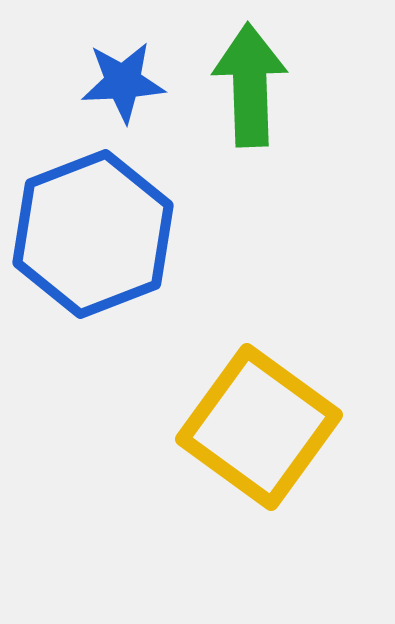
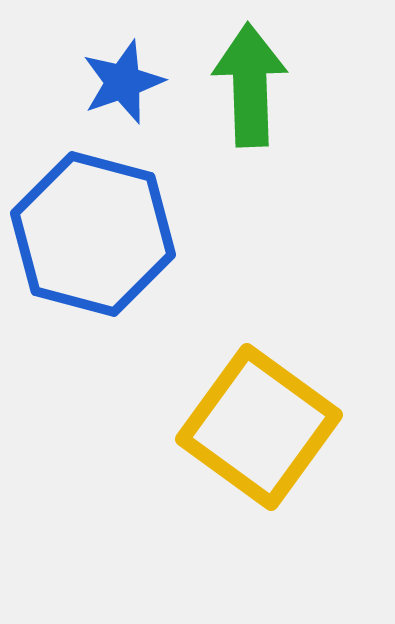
blue star: rotated 16 degrees counterclockwise
blue hexagon: rotated 24 degrees counterclockwise
